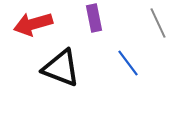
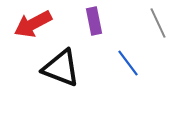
purple rectangle: moved 3 px down
red arrow: rotated 12 degrees counterclockwise
